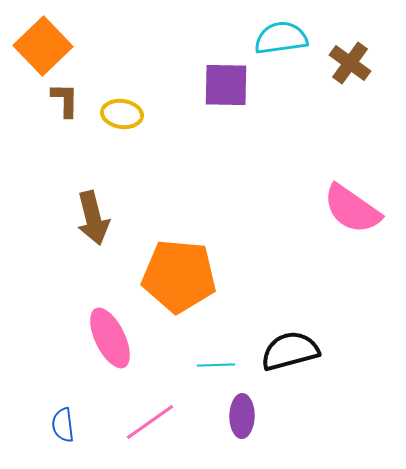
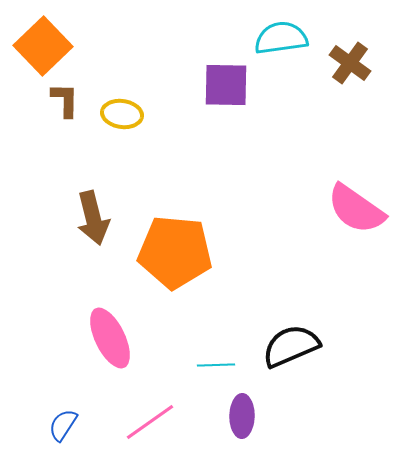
pink semicircle: moved 4 px right
orange pentagon: moved 4 px left, 24 px up
black semicircle: moved 1 px right, 5 px up; rotated 8 degrees counterclockwise
blue semicircle: rotated 40 degrees clockwise
